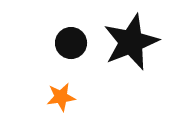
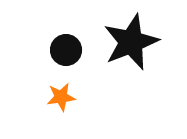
black circle: moved 5 px left, 7 px down
